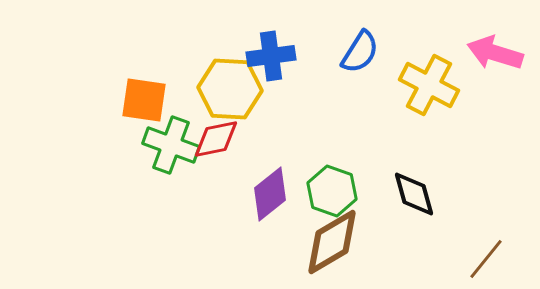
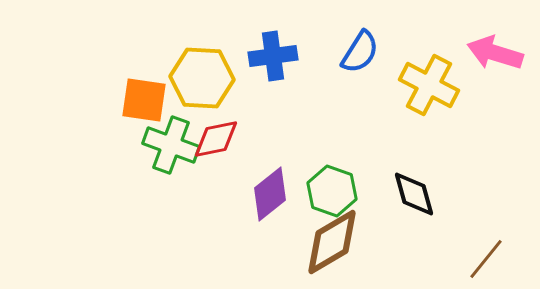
blue cross: moved 2 px right
yellow hexagon: moved 28 px left, 11 px up
